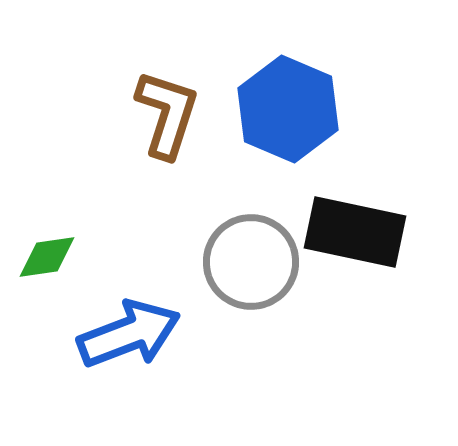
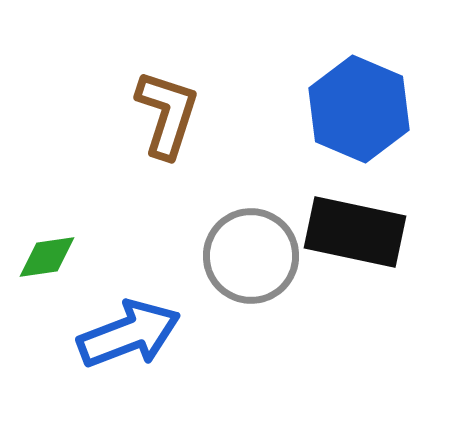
blue hexagon: moved 71 px right
gray circle: moved 6 px up
